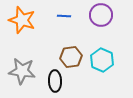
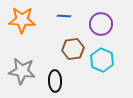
purple circle: moved 9 px down
orange star: rotated 16 degrees counterclockwise
brown hexagon: moved 2 px right, 8 px up
